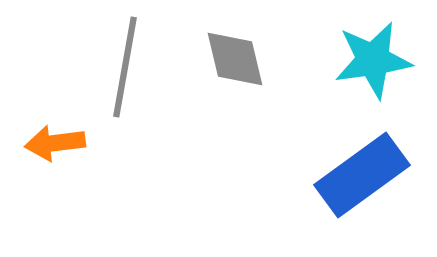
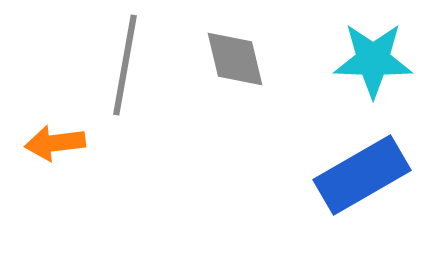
cyan star: rotated 10 degrees clockwise
gray line: moved 2 px up
blue rectangle: rotated 6 degrees clockwise
